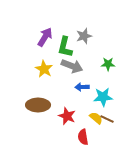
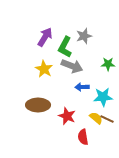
green L-shape: rotated 15 degrees clockwise
